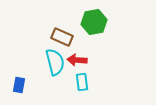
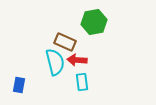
brown rectangle: moved 3 px right, 5 px down
